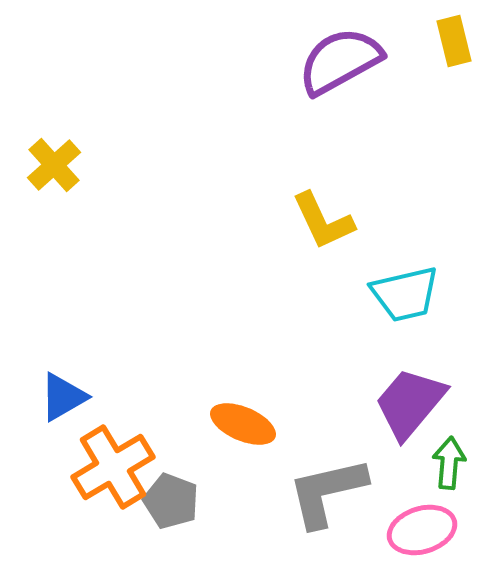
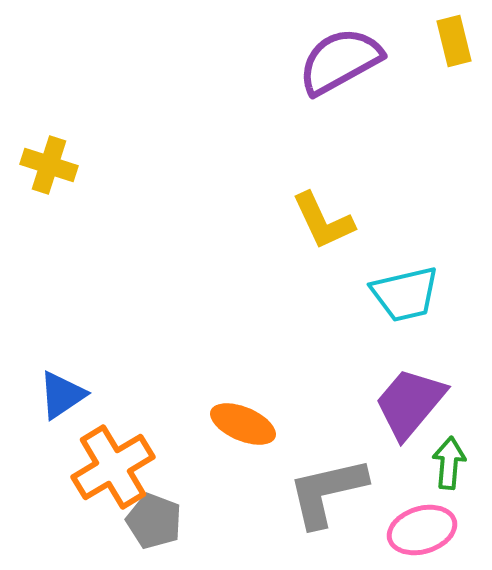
yellow cross: moved 5 px left; rotated 30 degrees counterclockwise
blue triangle: moved 1 px left, 2 px up; rotated 4 degrees counterclockwise
gray pentagon: moved 17 px left, 20 px down
